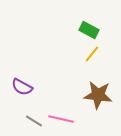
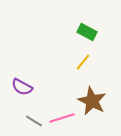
green rectangle: moved 2 px left, 2 px down
yellow line: moved 9 px left, 8 px down
brown star: moved 6 px left, 6 px down; rotated 20 degrees clockwise
pink line: moved 1 px right, 1 px up; rotated 30 degrees counterclockwise
